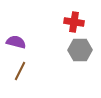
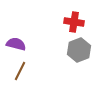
purple semicircle: moved 2 px down
gray hexagon: moved 1 px left; rotated 20 degrees counterclockwise
